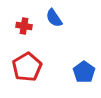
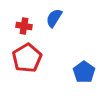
blue semicircle: rotated 66 degrees clockwise
red pentagon: moved 9 px up
